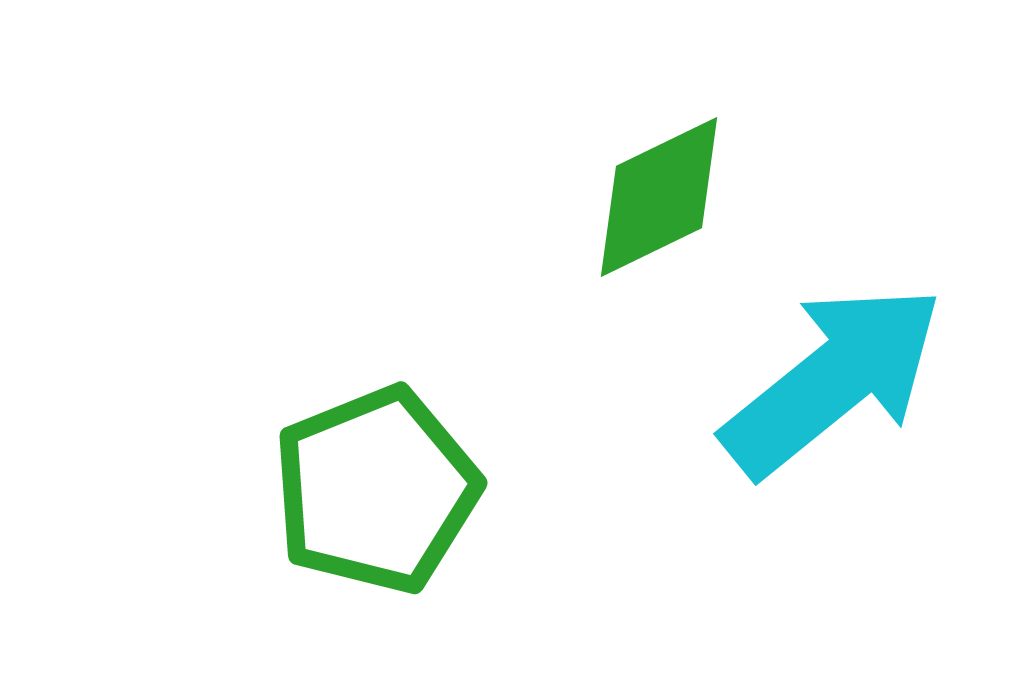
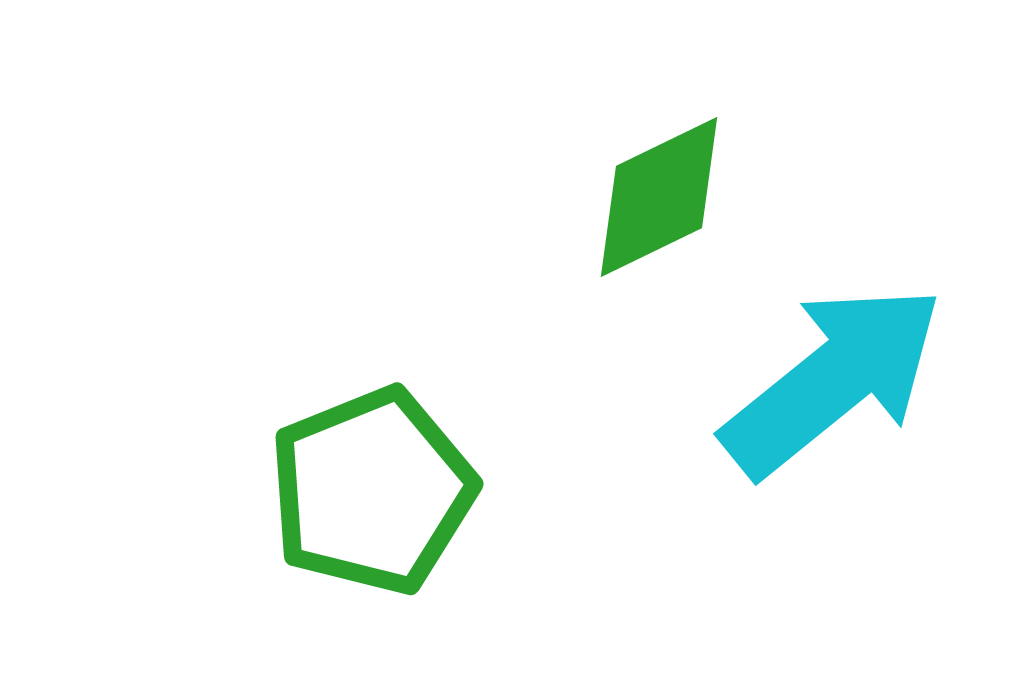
green pentagon: moved 4 px left, 1 px down
